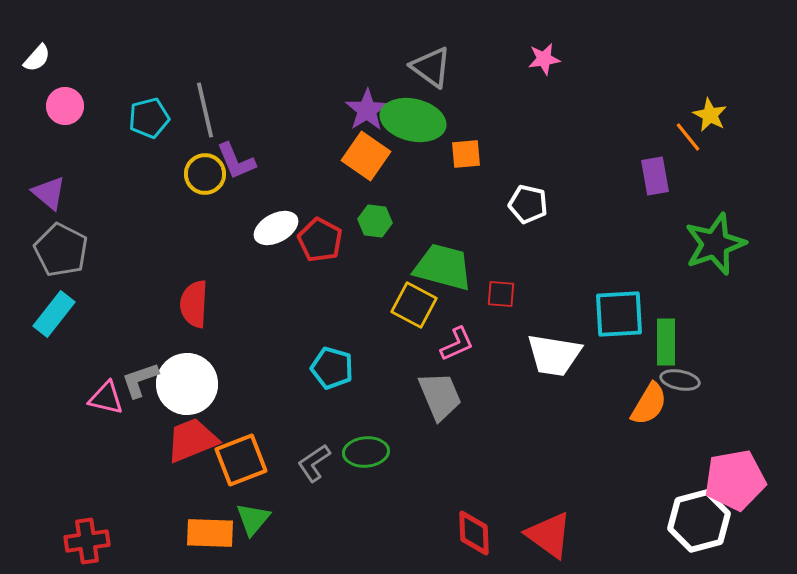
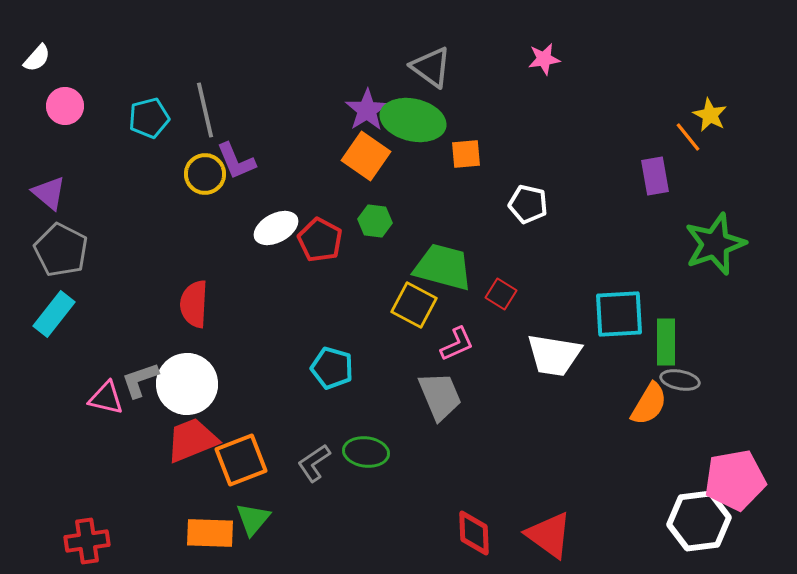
red square at (501, 294): rotated 28 degrees clockwise
green ellipse at (366, 452): rotated 12 degrees clockwise
white hexagon at (699, 521): rotated 8 degrees clockwise
